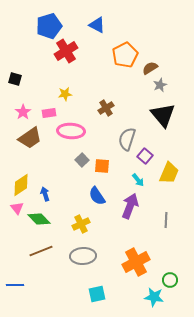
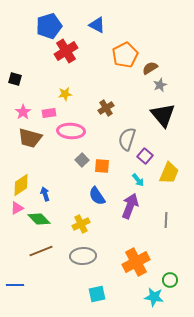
brown trapezoid: rotated 50 degrees clockwise
pink triangle: rotated 40 degrees clockwise
